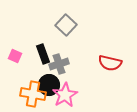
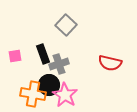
pink square: rotated 32 degrees counterclockwise
pink star: rotated 10 degrees counterclockwise
